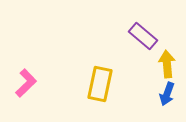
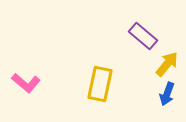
yellow arrow: rotated 44 degrees clockwise
pink L-shape: rotated 84 degrees clockwise
